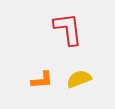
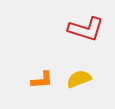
red L-shape: moved 18 px right; rotated 114 degrees clockwise
